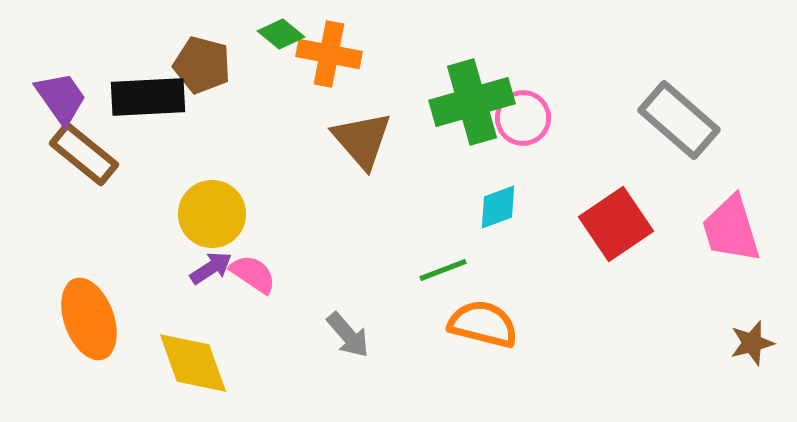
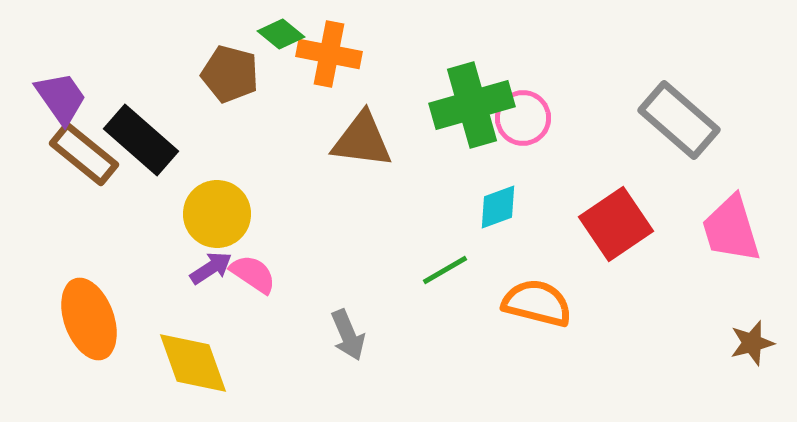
brown pentagon: moved 28 px right, 9 px down
black rectangle: moved 7 px left, 43 px down; rotated 44 degrees clockwise
green cross: moved 3 px down
brown triangle: rotated 42 degrees counterclockwise
yellow circle: moved 5 px right
green line: moved 2 px right; rotated 9 degrees counterclockwise
orange semicircle: moved 54 px right, 21 px up
gray arrow: rotated 18 degrees clockwise
